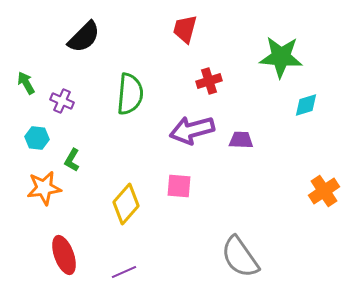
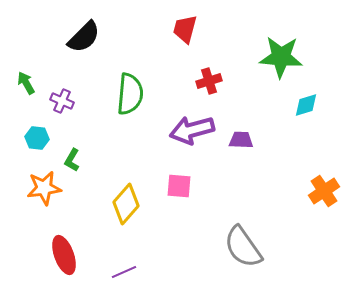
gray semicircle: moved 3 px right, 10 px up
